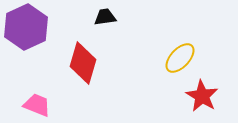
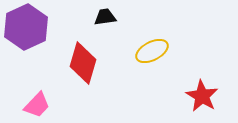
yellow ellipse: moved 28 px left, 7 px up; rotated 20 degrees clockwise
pink trapezoid: rotated 112 degrees clockwise
